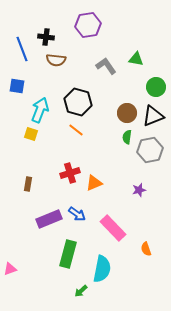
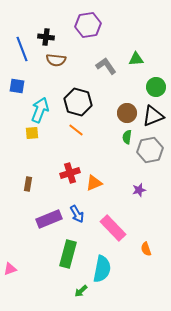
green triangle: rotated 14 degrees counterclockwise
yellow square: moved 1 px right, 1 px up; rotated 24 degrees counterclockwise
blue arrow: rotated 24 degrees clockwise
